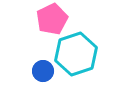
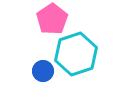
pink pentagon: rotated 8 degrees counterclockwise
